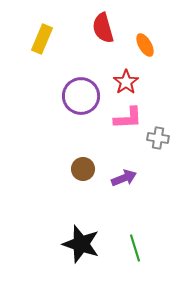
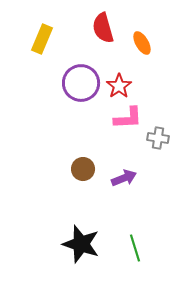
orange ellipse: moved 3 px left, 2 px up
red star: moved 7 px left, 4 px down
purple circle: moved 13 px up
